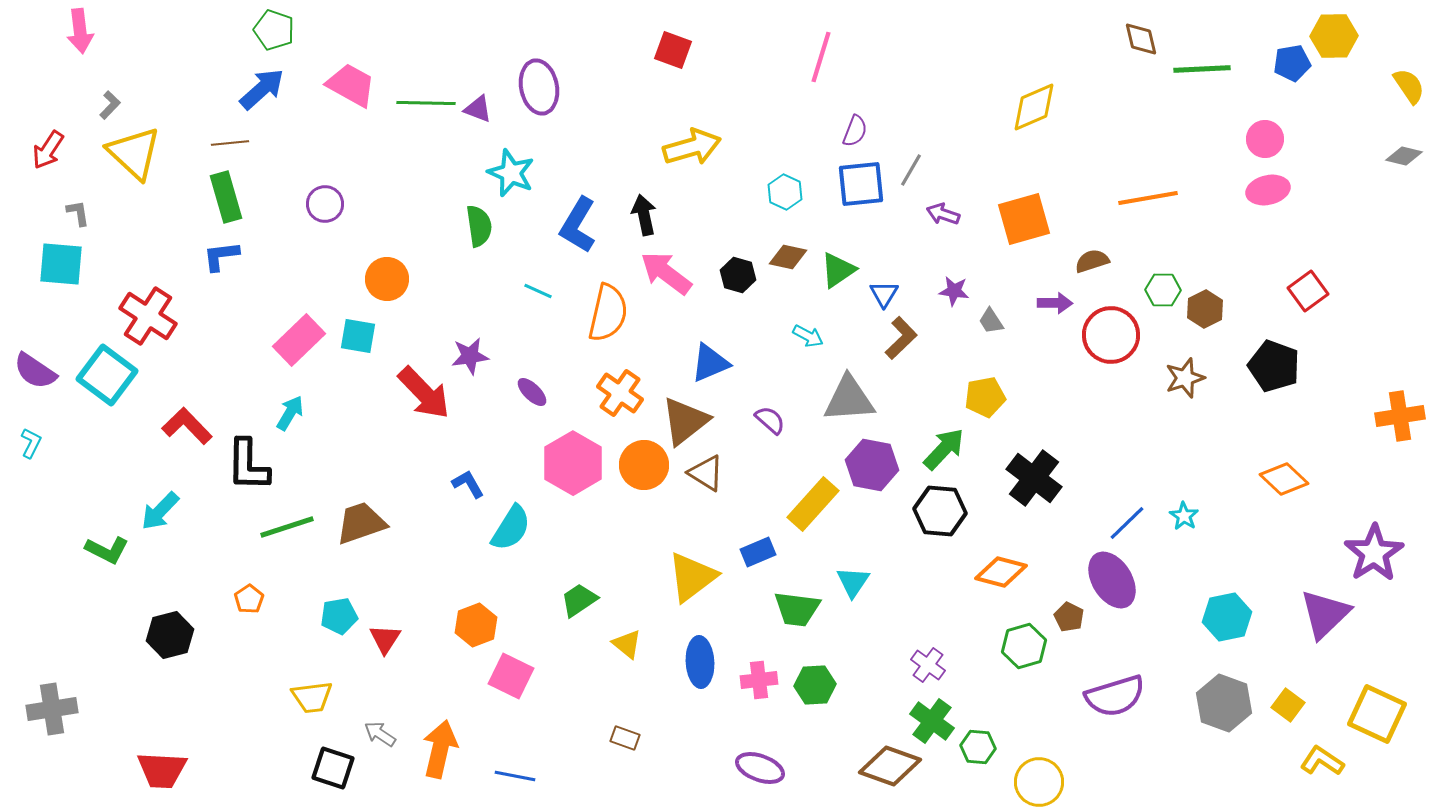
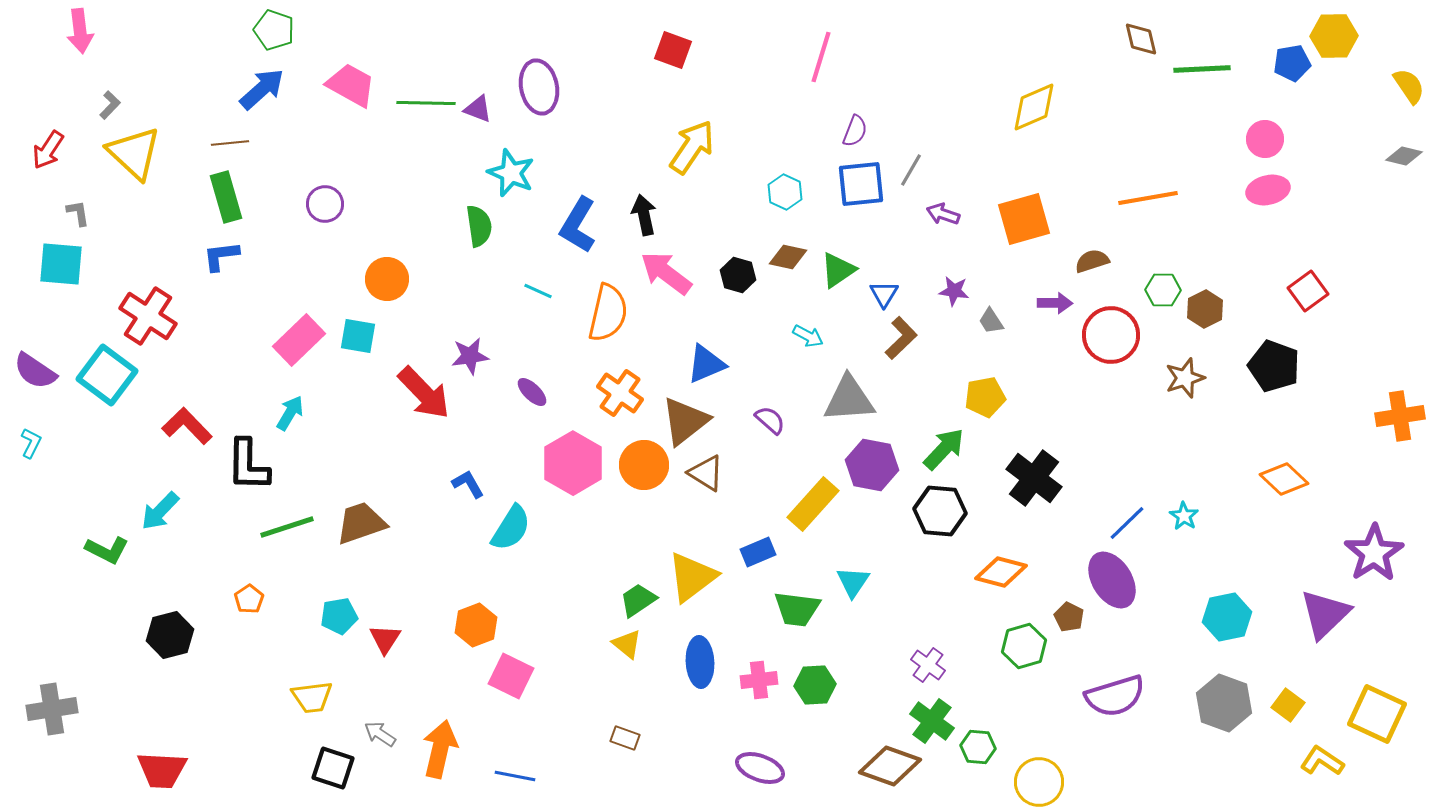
yellow arrow at (692, 147): rotated 40 degrees counterclockwise
blue triangle at (710, 363): moved 4 px left, 1 px down
green trapezoid at (579, 600): moved 59 px right
